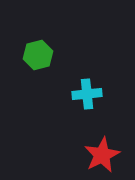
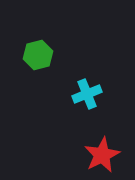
cyan cross: rotated 16 degrees counterclockwise
